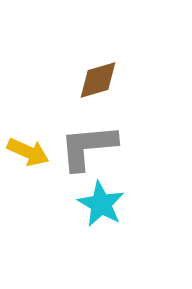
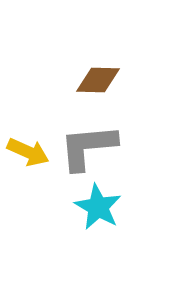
brown diamond: rotated 18 degrees clockwise
cyan star: moved 3 px left, 3 px down
